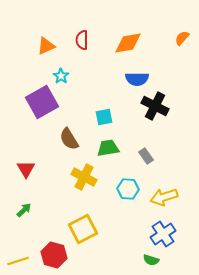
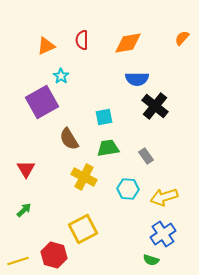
black cross: rotated 12 degrees clockwise
